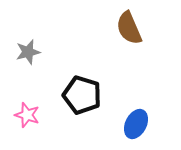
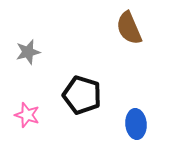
blue ellipse: rotated 32 degrees counterclockwise
